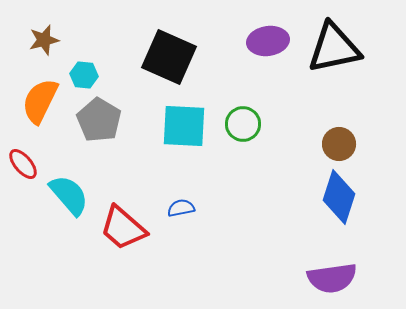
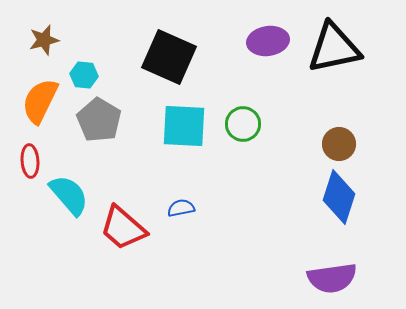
red ellipse: moved 7 px right, 3 px up; rotated 36 degrees clockwise
